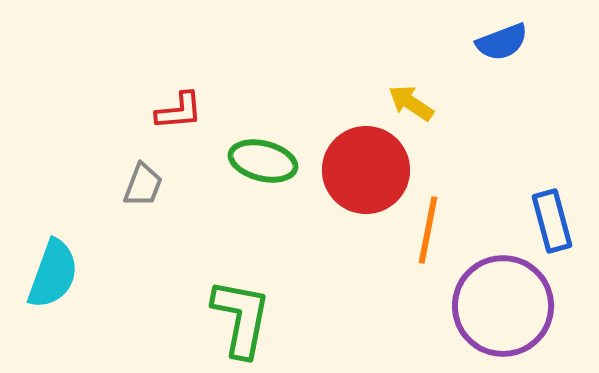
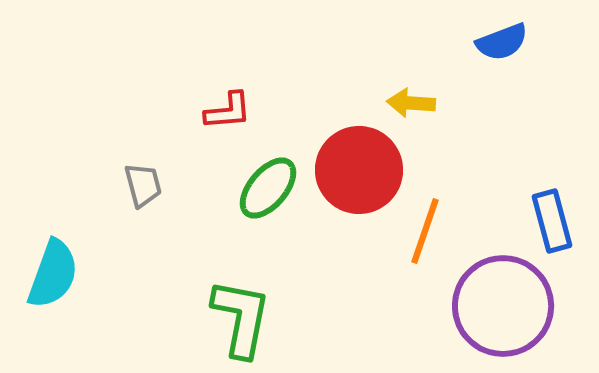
yellow arrow: rotated 30 degrees counterclockwise
red L-shape: moved 49 px right
green ellipse: moved 5 px right, 27 px down; rotated 64 degrees counterclockwise
red circle: moved 7 px left
gray trapezoid: rotated 36 degrees counterclockwise
orange line: moved 3 px left, 1 px down; rotated 8 degrees clockwise
